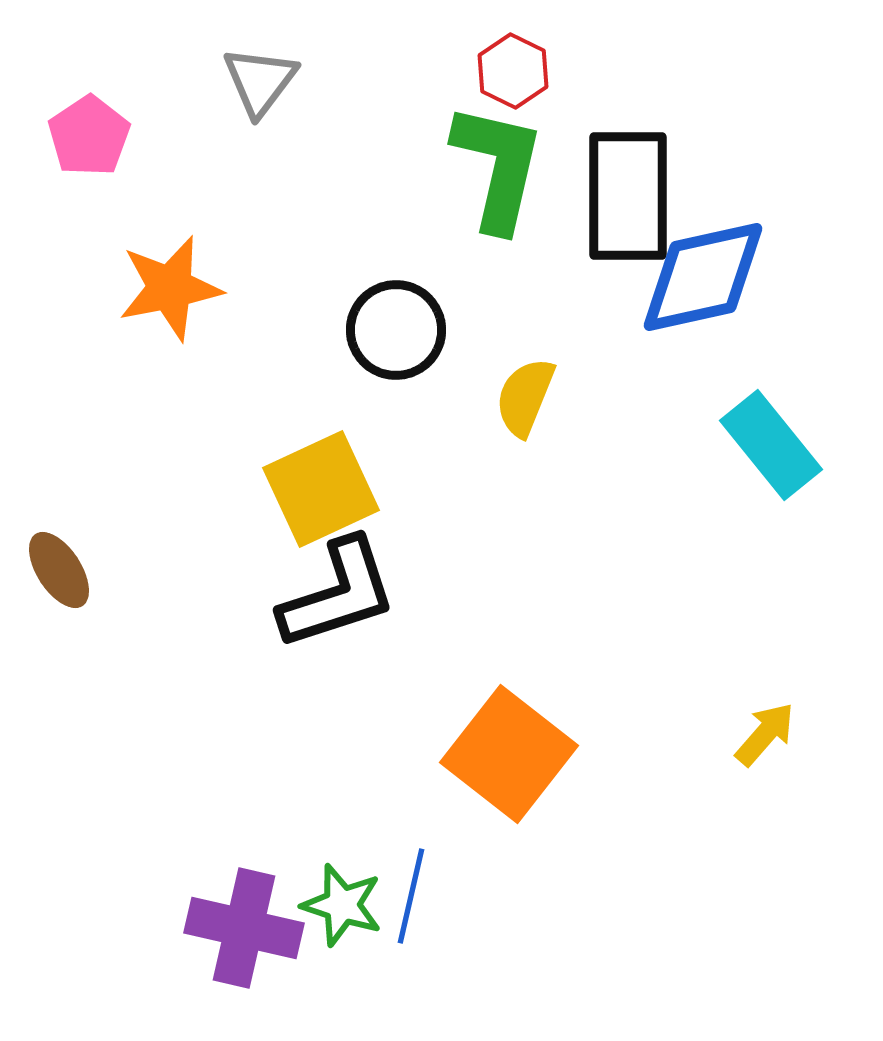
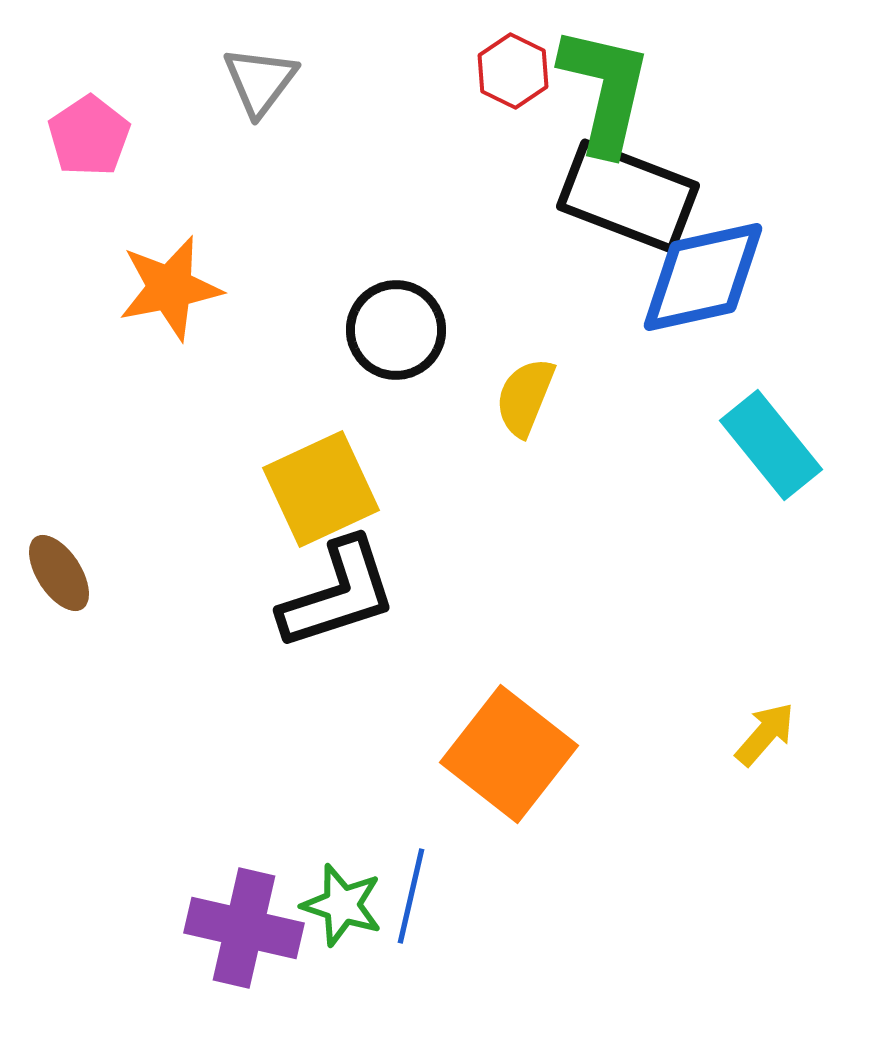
green L-shape: moved 107 px right, 77 px up
black rectangle: rotated 69 degrees counterclockwise
brown ellipse: moved 3 px down
